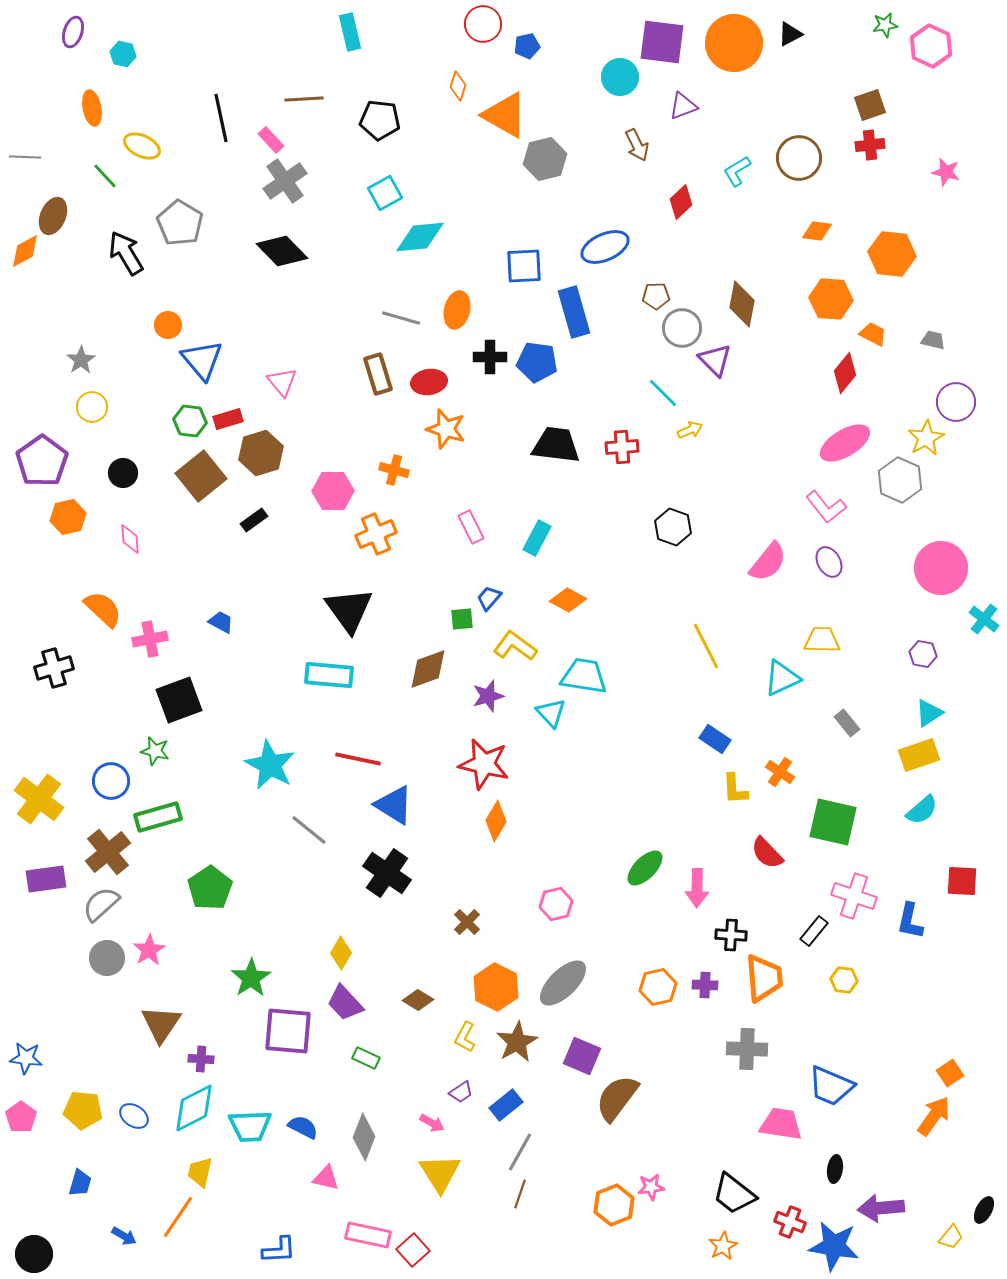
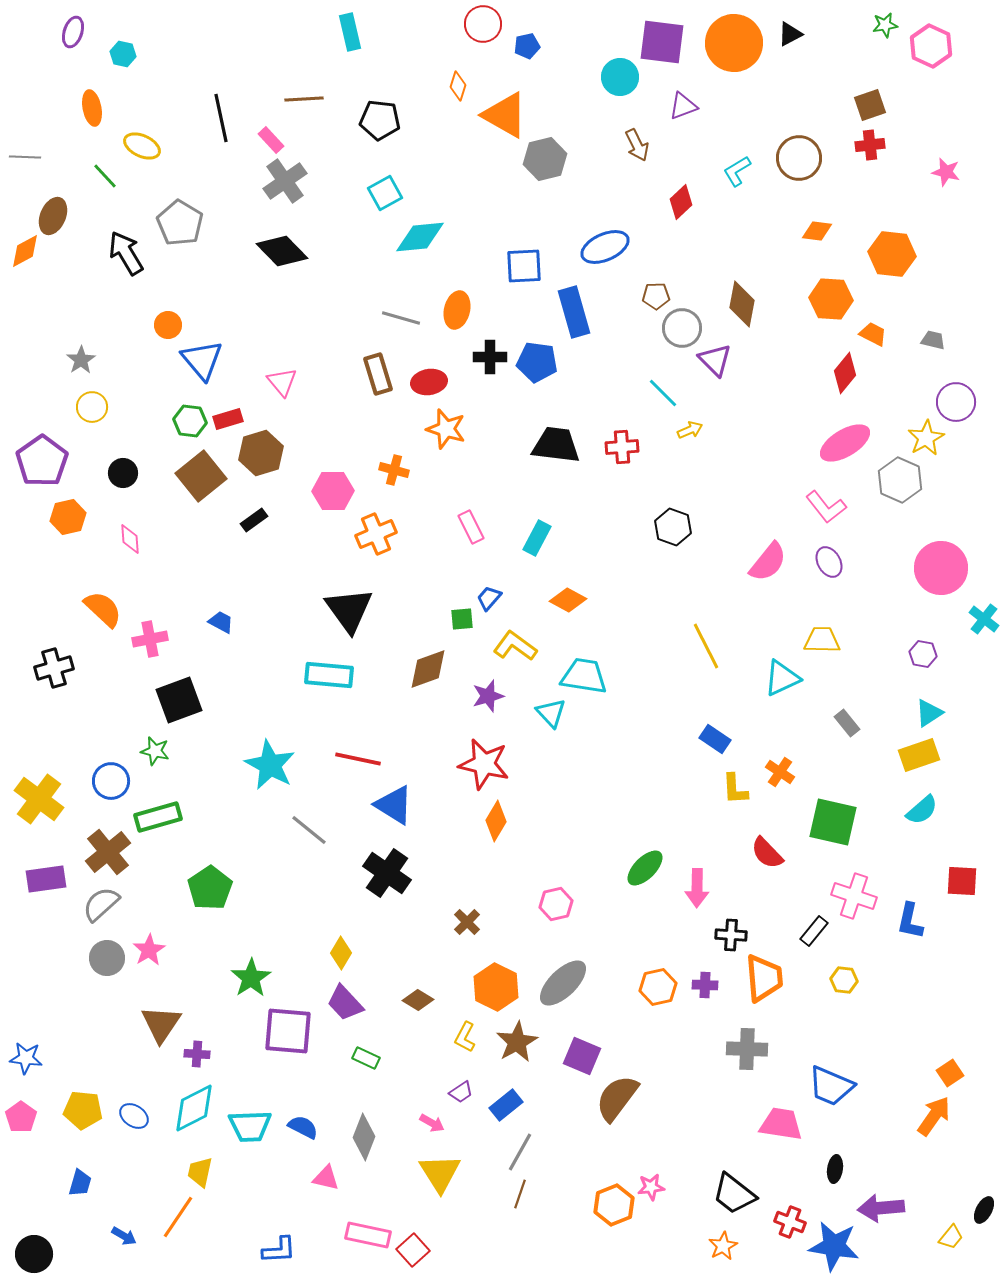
purple cross at (201, 1059): moved 4 px left, 5 px up
